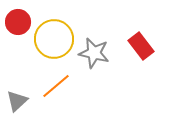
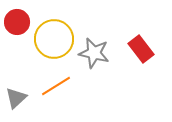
red circle: moved 1 px left
red rectangle: moved 3 px down
orange line: rotated 8 degrees clockwise
gray triangle: moved 1 px left, 3 px up
